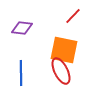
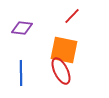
red line: moved 1 px left
